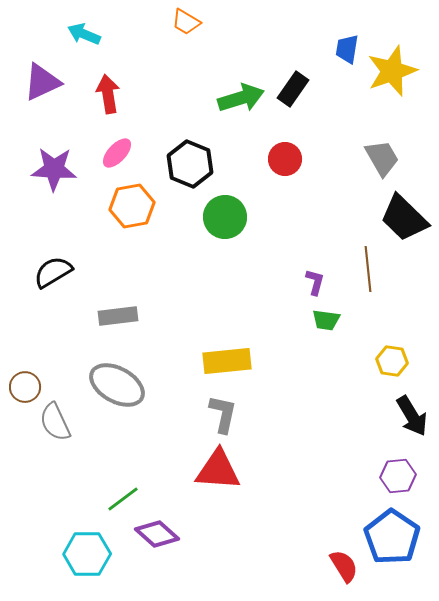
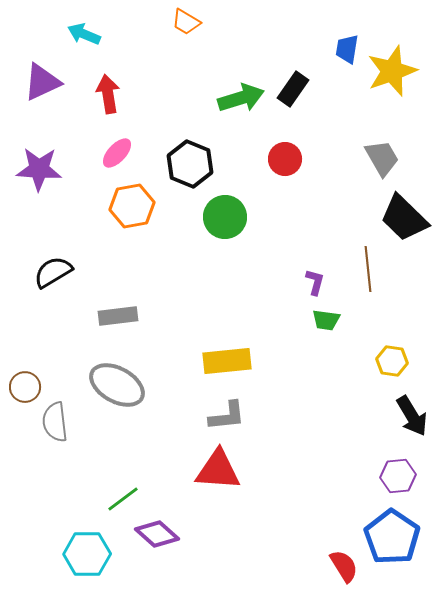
purple star: moved 15 px left
gray L-shape: moved 4 px right, 2 px down; rotated 72 degrees clockwise
gray semicircle: rotated 18 degrees clockwise
